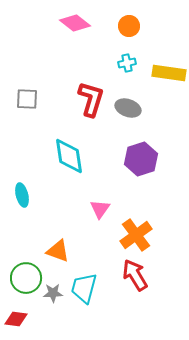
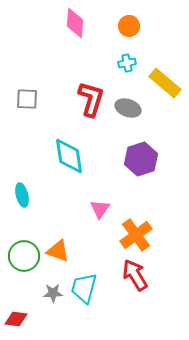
pink diamond: rotated 56 degrees clockwise
yellow rectangle: moved 4 px left, 10 px down; rotated 32 degrees clockwise
green circle: moved 2 px left, 22 px up
